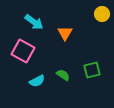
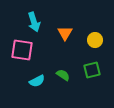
yellow circle: moved 7 px left, 26 px down
cyan arrow: rotated 36 degrees clockwise
pink square: moved 1 px left, 1 px up; rotated 20 degrees counterclockwise
